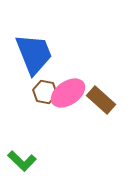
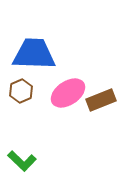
blue trapezoid: rotated 66 degrees counterclockwise
brown hexagon: moved 24 px left, 1 px up; rotated 25 degrees clockwise
brown rectangle: rotated 64 degrees counterclockwise
